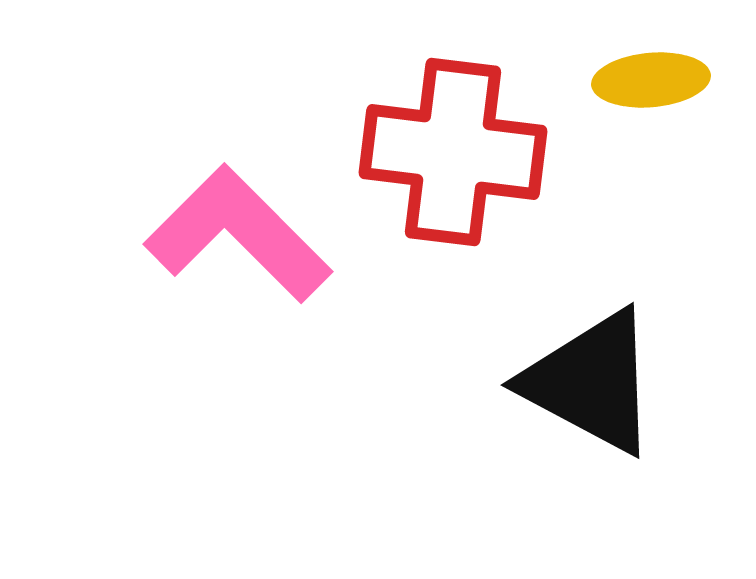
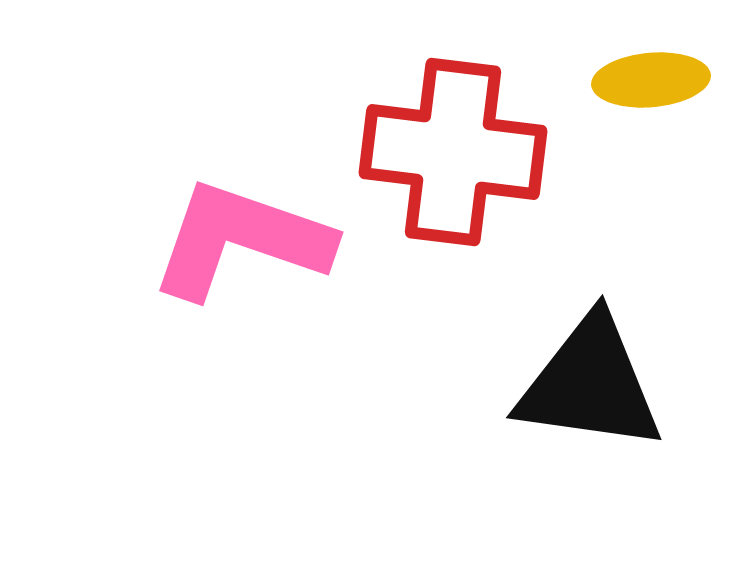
pink L-shape: moved 3 px right, 6 px down; rotated 26 degrees counterclockwise
black triangle: moved 1 px left, 2 px down; rotated 20 degrees counterclockwise
